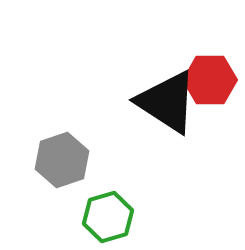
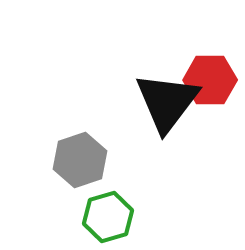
black triangle: rotated 34 degrees clockwise
gray hexagon: moved 18 px right
